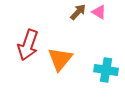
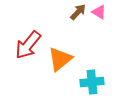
red arrow: rotated 20 degrees clockwise
orange triangle: rotated 12 degrees clockwise
cyan cross: moved 14 px left, 12 px down; rotated 15 degrees counterclockwise
